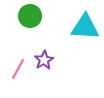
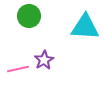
green circle: moved 1 px left
pink line: rotated 50 degrees clockwise
